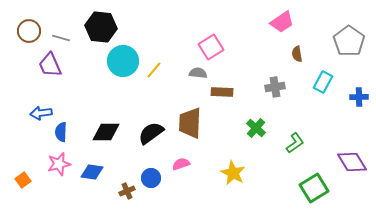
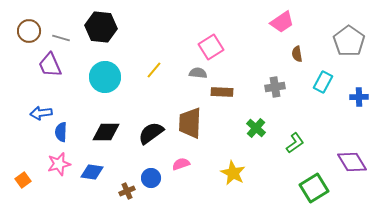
cyan circle: moved 18 px left, 16 px down
